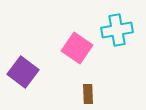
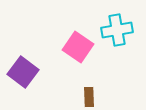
pink square: moved 1 px right, 1 px up
brown rectangle: moved 1 px right, 3 px down
